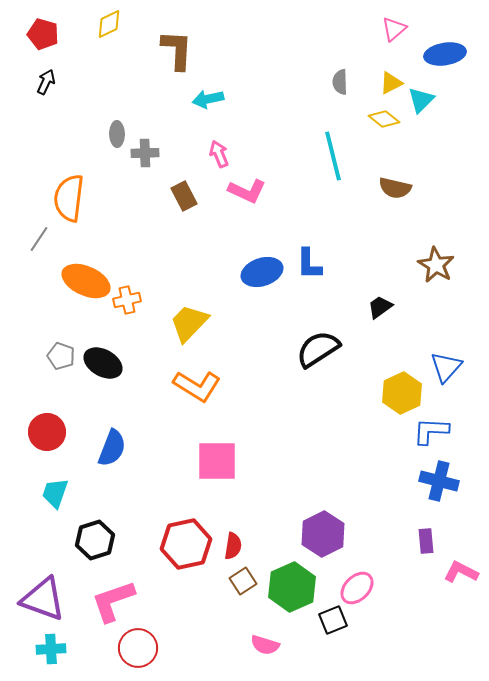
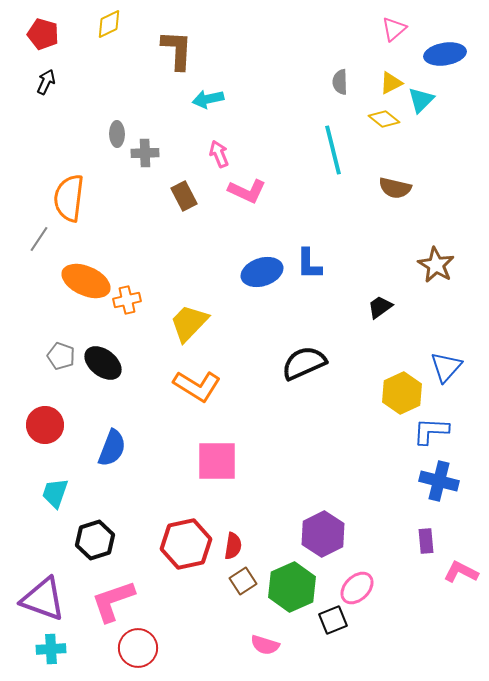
cyan line at (333, 156): moved 6 px up
black semicircle at (318, 349): moved 14 px left, 14 px down; rotated 9 degrees clockwise
black ellipse at (103, 363): rotated 9 degrees clockwise
red circle at (47, 432): moved 2 px left, 7 px up
